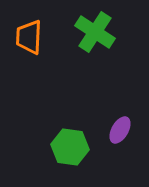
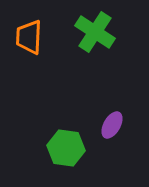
purple ellipse: moved 8 px left, 5 px up
green hexagon: moved 4 px left, 1 px down
